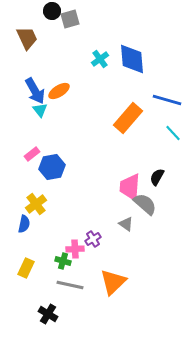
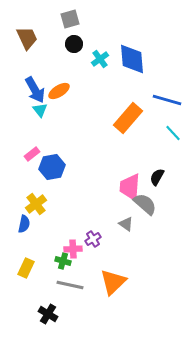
black circle: moved 22 px right, 33 px down
blue arrow: moved 1 px up
pink cross: moved 2 px left
